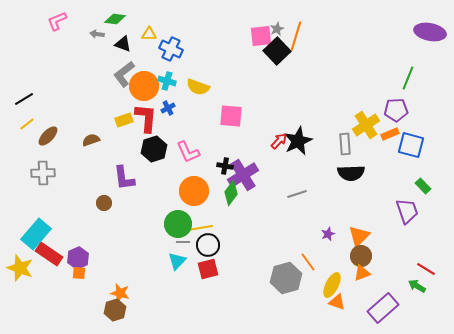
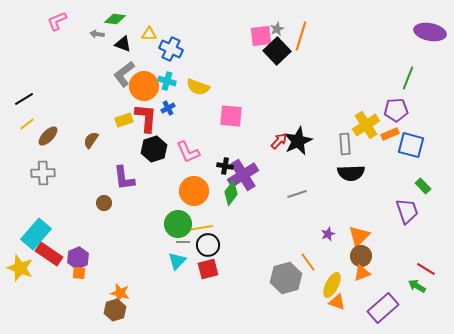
orange line at (296, 36): moved 5 px right
brown semicircle at (91, 140): rotated 36 degrees counterclockwise
